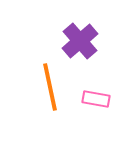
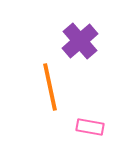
pink rectangle: moved 6 px left, 28 px down
